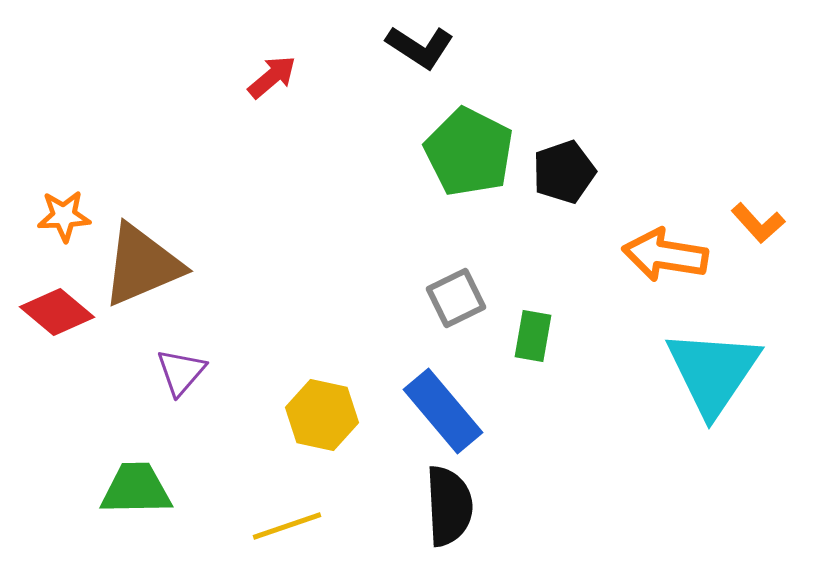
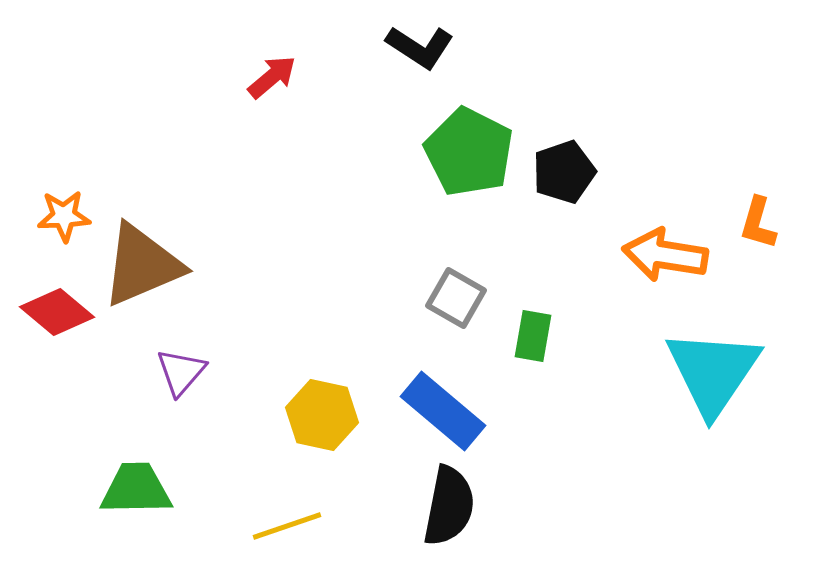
orange L-shape: rotated 58 degrees clockwise
gray square: rotated 34 degrees counterclockwise
blue rectangle: rotated 10 degrees counterclockwise
black semicircle: rotated 14 degrees clockwise
